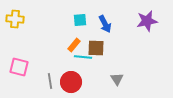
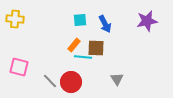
gray line: rotated 35 degrees counterclockwise
